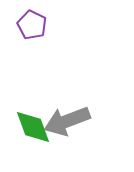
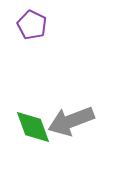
gray arrow: moved 4 px right
